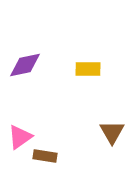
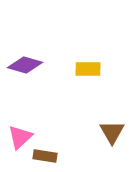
purple diamond: rotated 28 degrees clockwise
pink triangle: rotated 8 degrees counterclockwise
